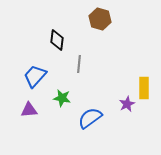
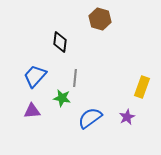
black diamond: moved 3 px right, 2 px down
gray line: moved 4 px left, 14 px down
yellow rectangle: moved 2 px left, 1 px up; rotated 20 degrees clockwise
purple star: moved 13 px down
purple triangle: moved 3 px right, 1 px down
